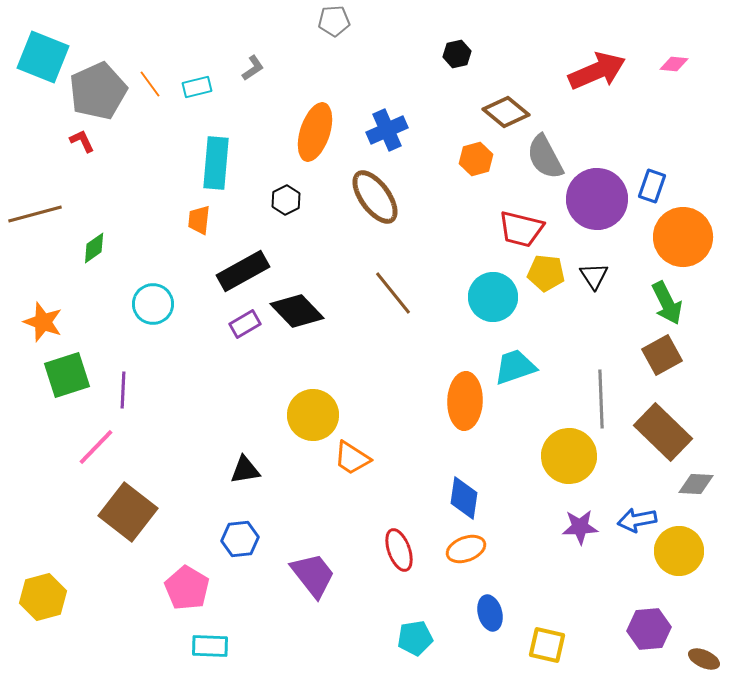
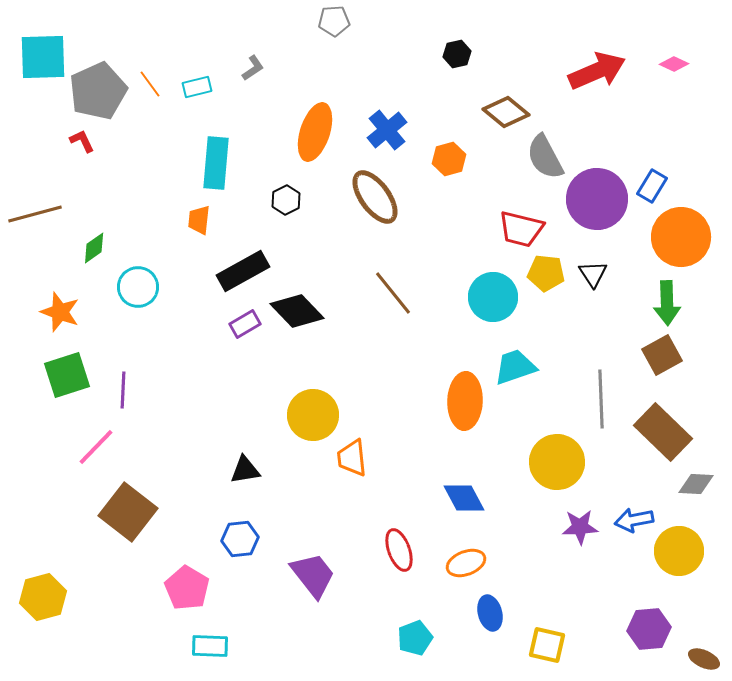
cyan square at (43, 57): rotated 24 degrees counterclockwise
pink diamond at (674, 64): rotated 20 degrees clockwise
blue cross at (387, 130): rotated 15 degrees counterclockwise
orange hexagon at (476, 159): moved 27 px left
blue rectangle at (652, 186): rotated 12 degrees clockwise
orange circle at (683, 237): moved 2 px left
black triangle at (594, 276): moved 1 px left, 2 px up
green arrow at (667, 303): rotated 24 degrees clockwise
cyan circle at (153, 304): moved 15 px left, 17 px up
orange star at (43, 322): moved 17 px right, 10 px up
yellow circle at (569, 456): moved 12 px left, 6 px down
orange trapezoid at (352, 458): rotated 51 degrees clockwise
blue diamond at (464, 498): rotated 36 degrees counterclockwise
blue arrow at (637, 520): moved 3 px left
orange ellipse at (466, 549): moved 14 px down
cyan pentagon at (415, 638): rotated 12 degrees counterclockwise
